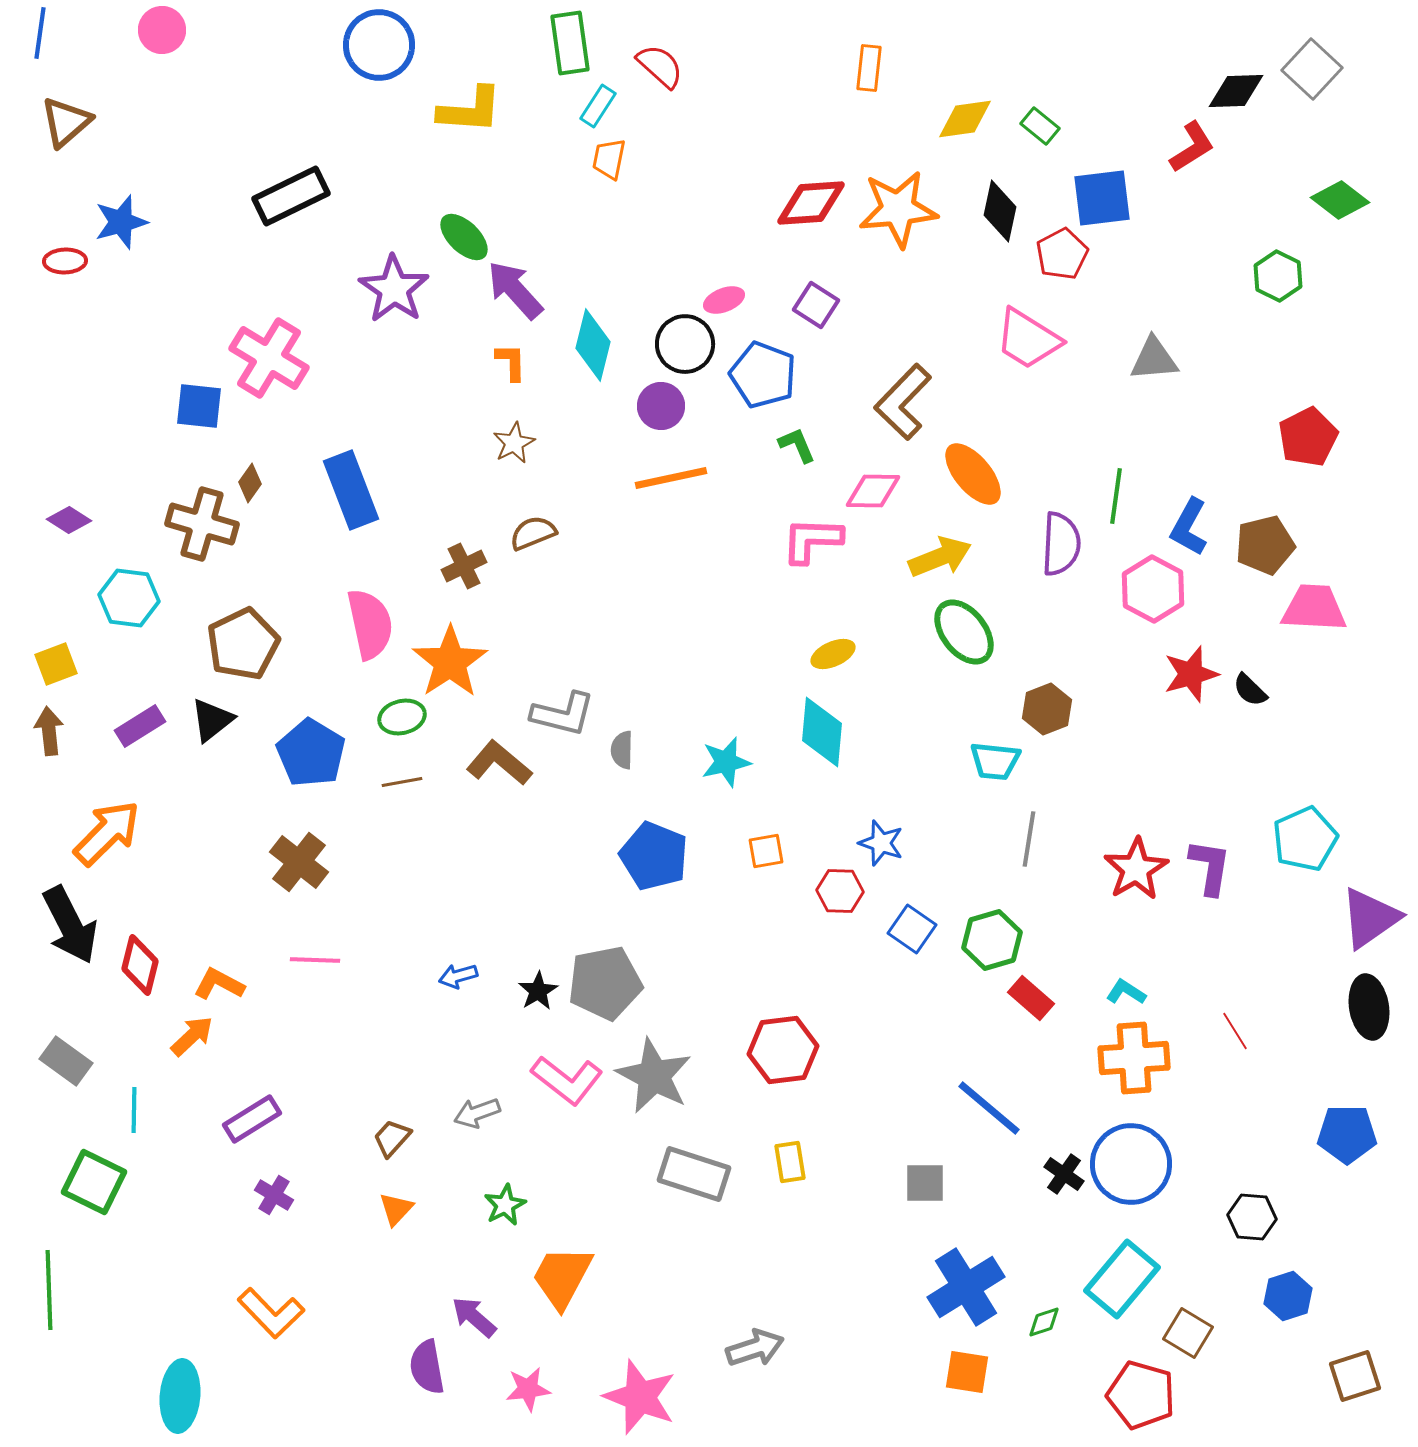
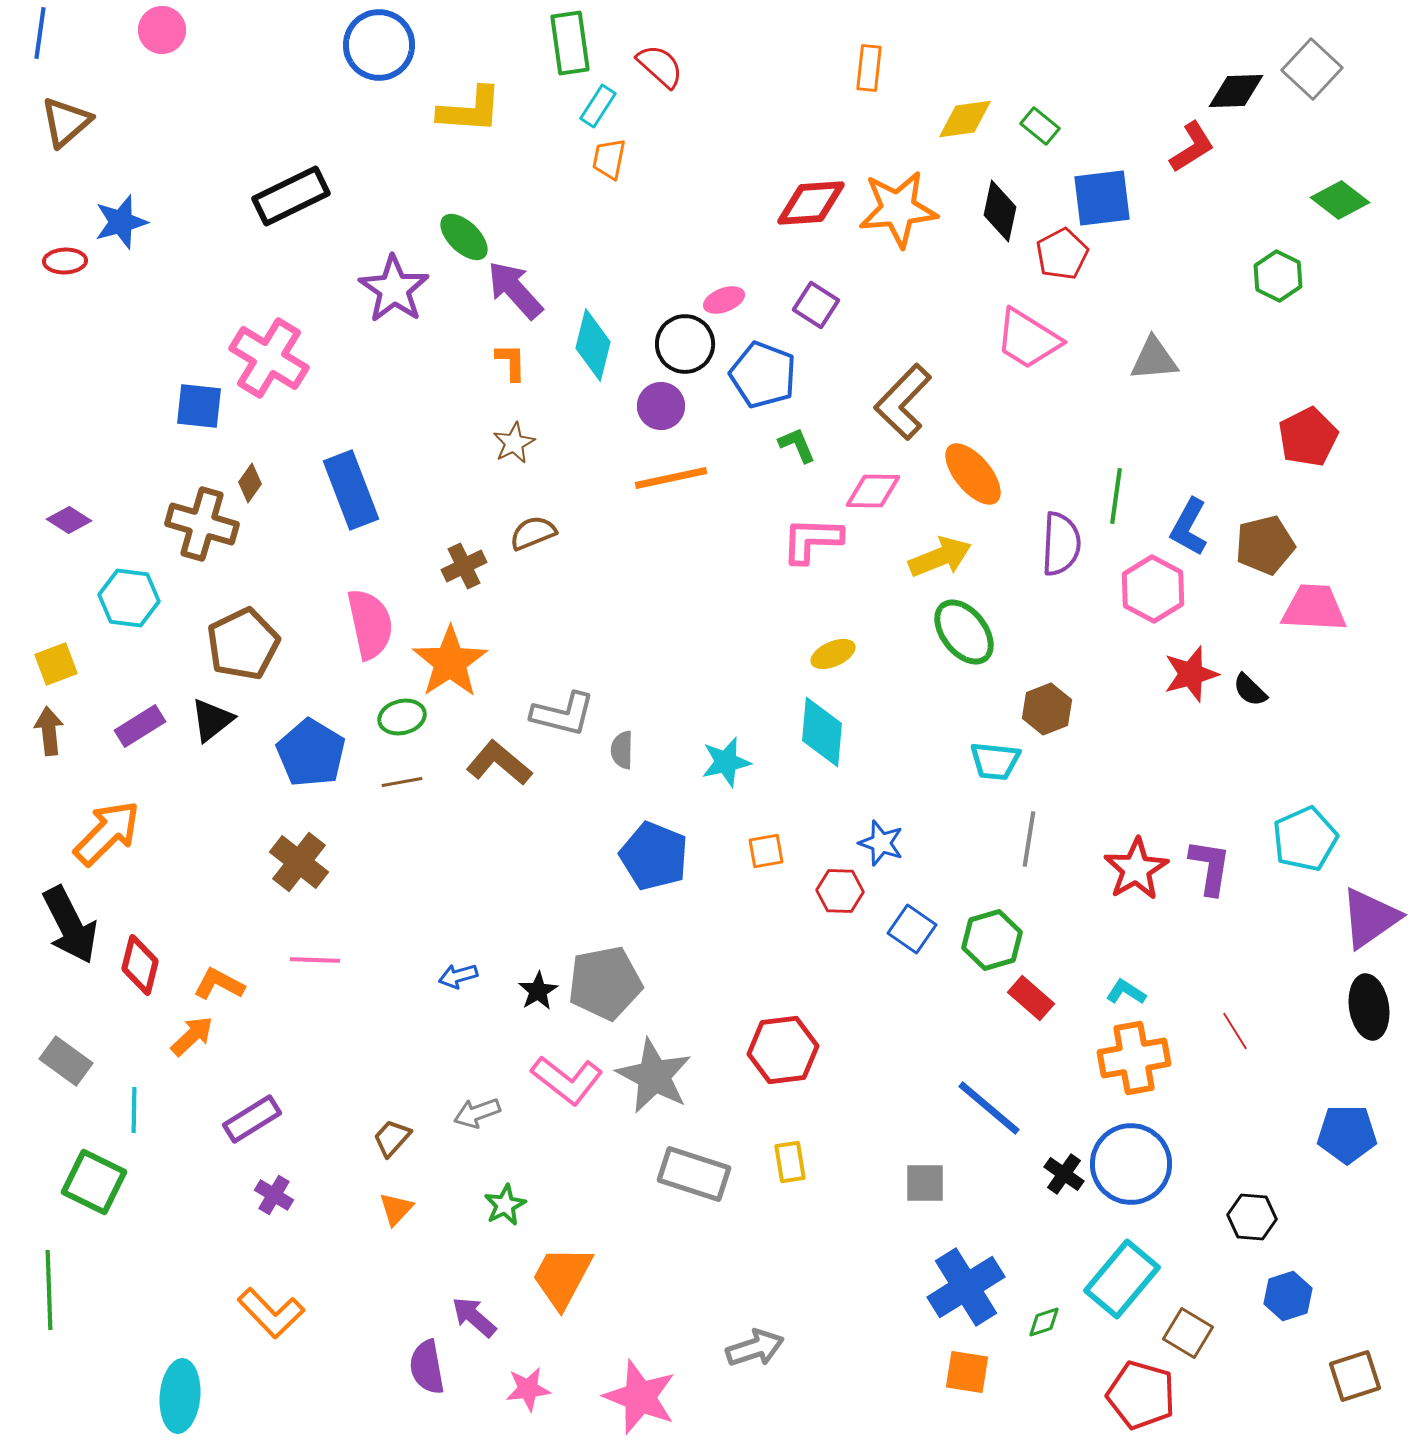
orange cross at (1134, 1058): rotated 6 degrees counterclockwise
